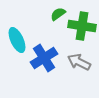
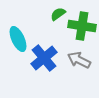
cyan ellipse: moved 1 px right, 1 px up
blue cross: rotated 8 degrees counterclockwise
gray arrow: moved 2 px up
